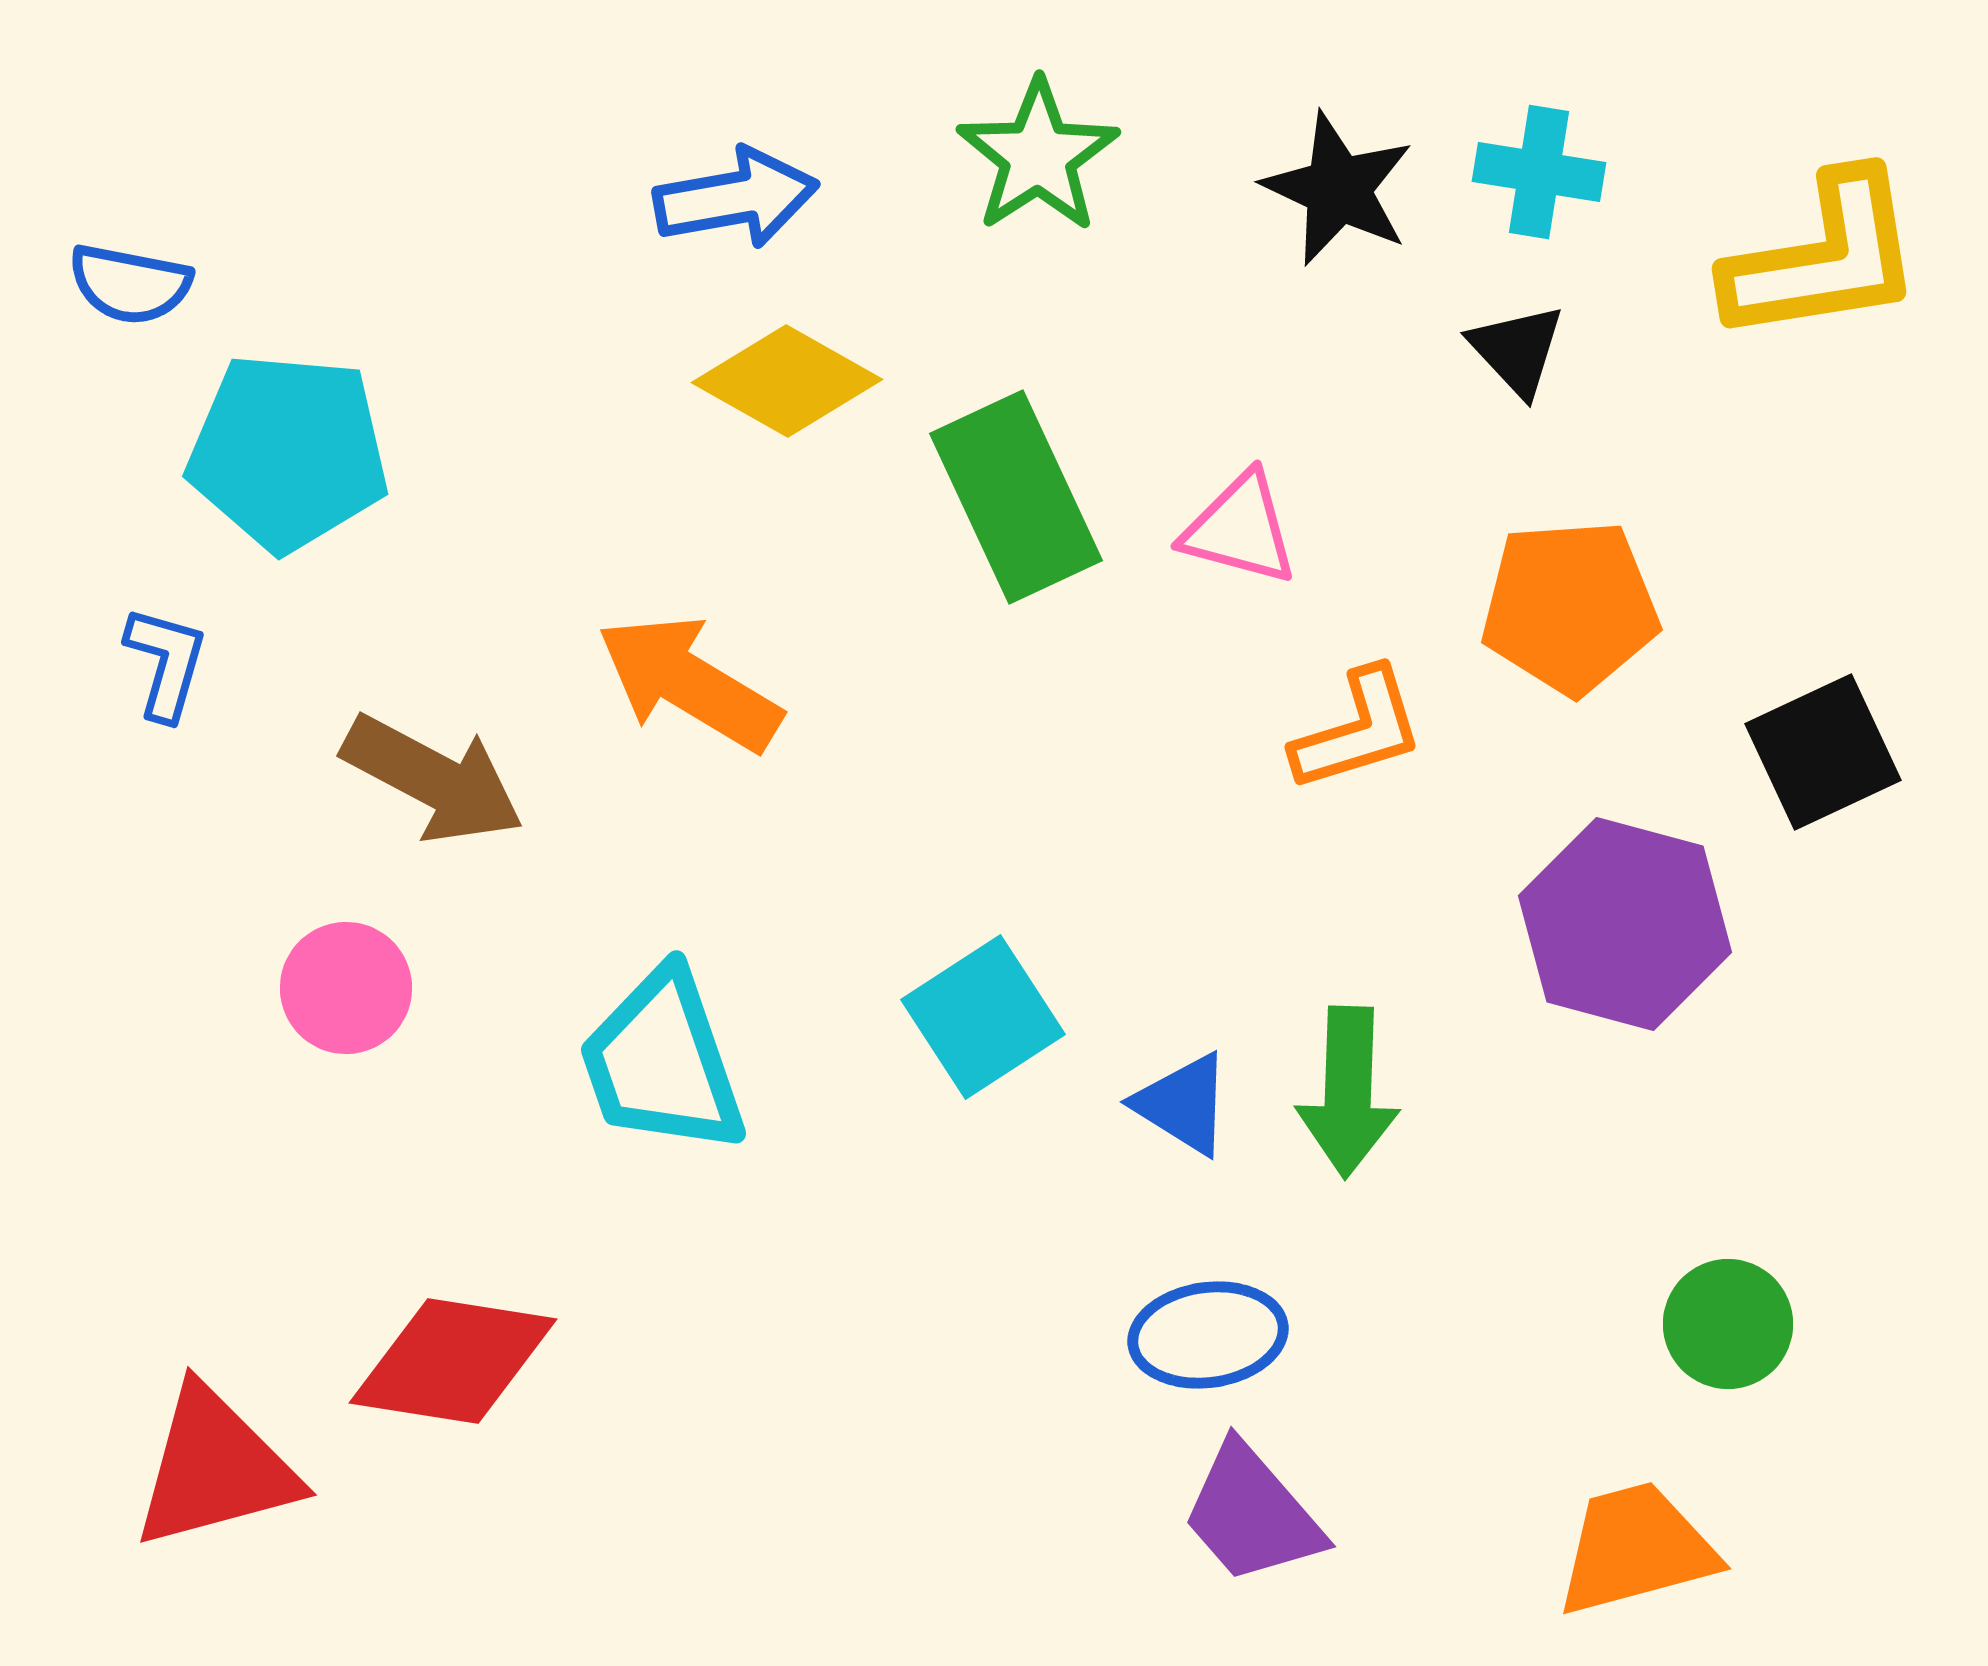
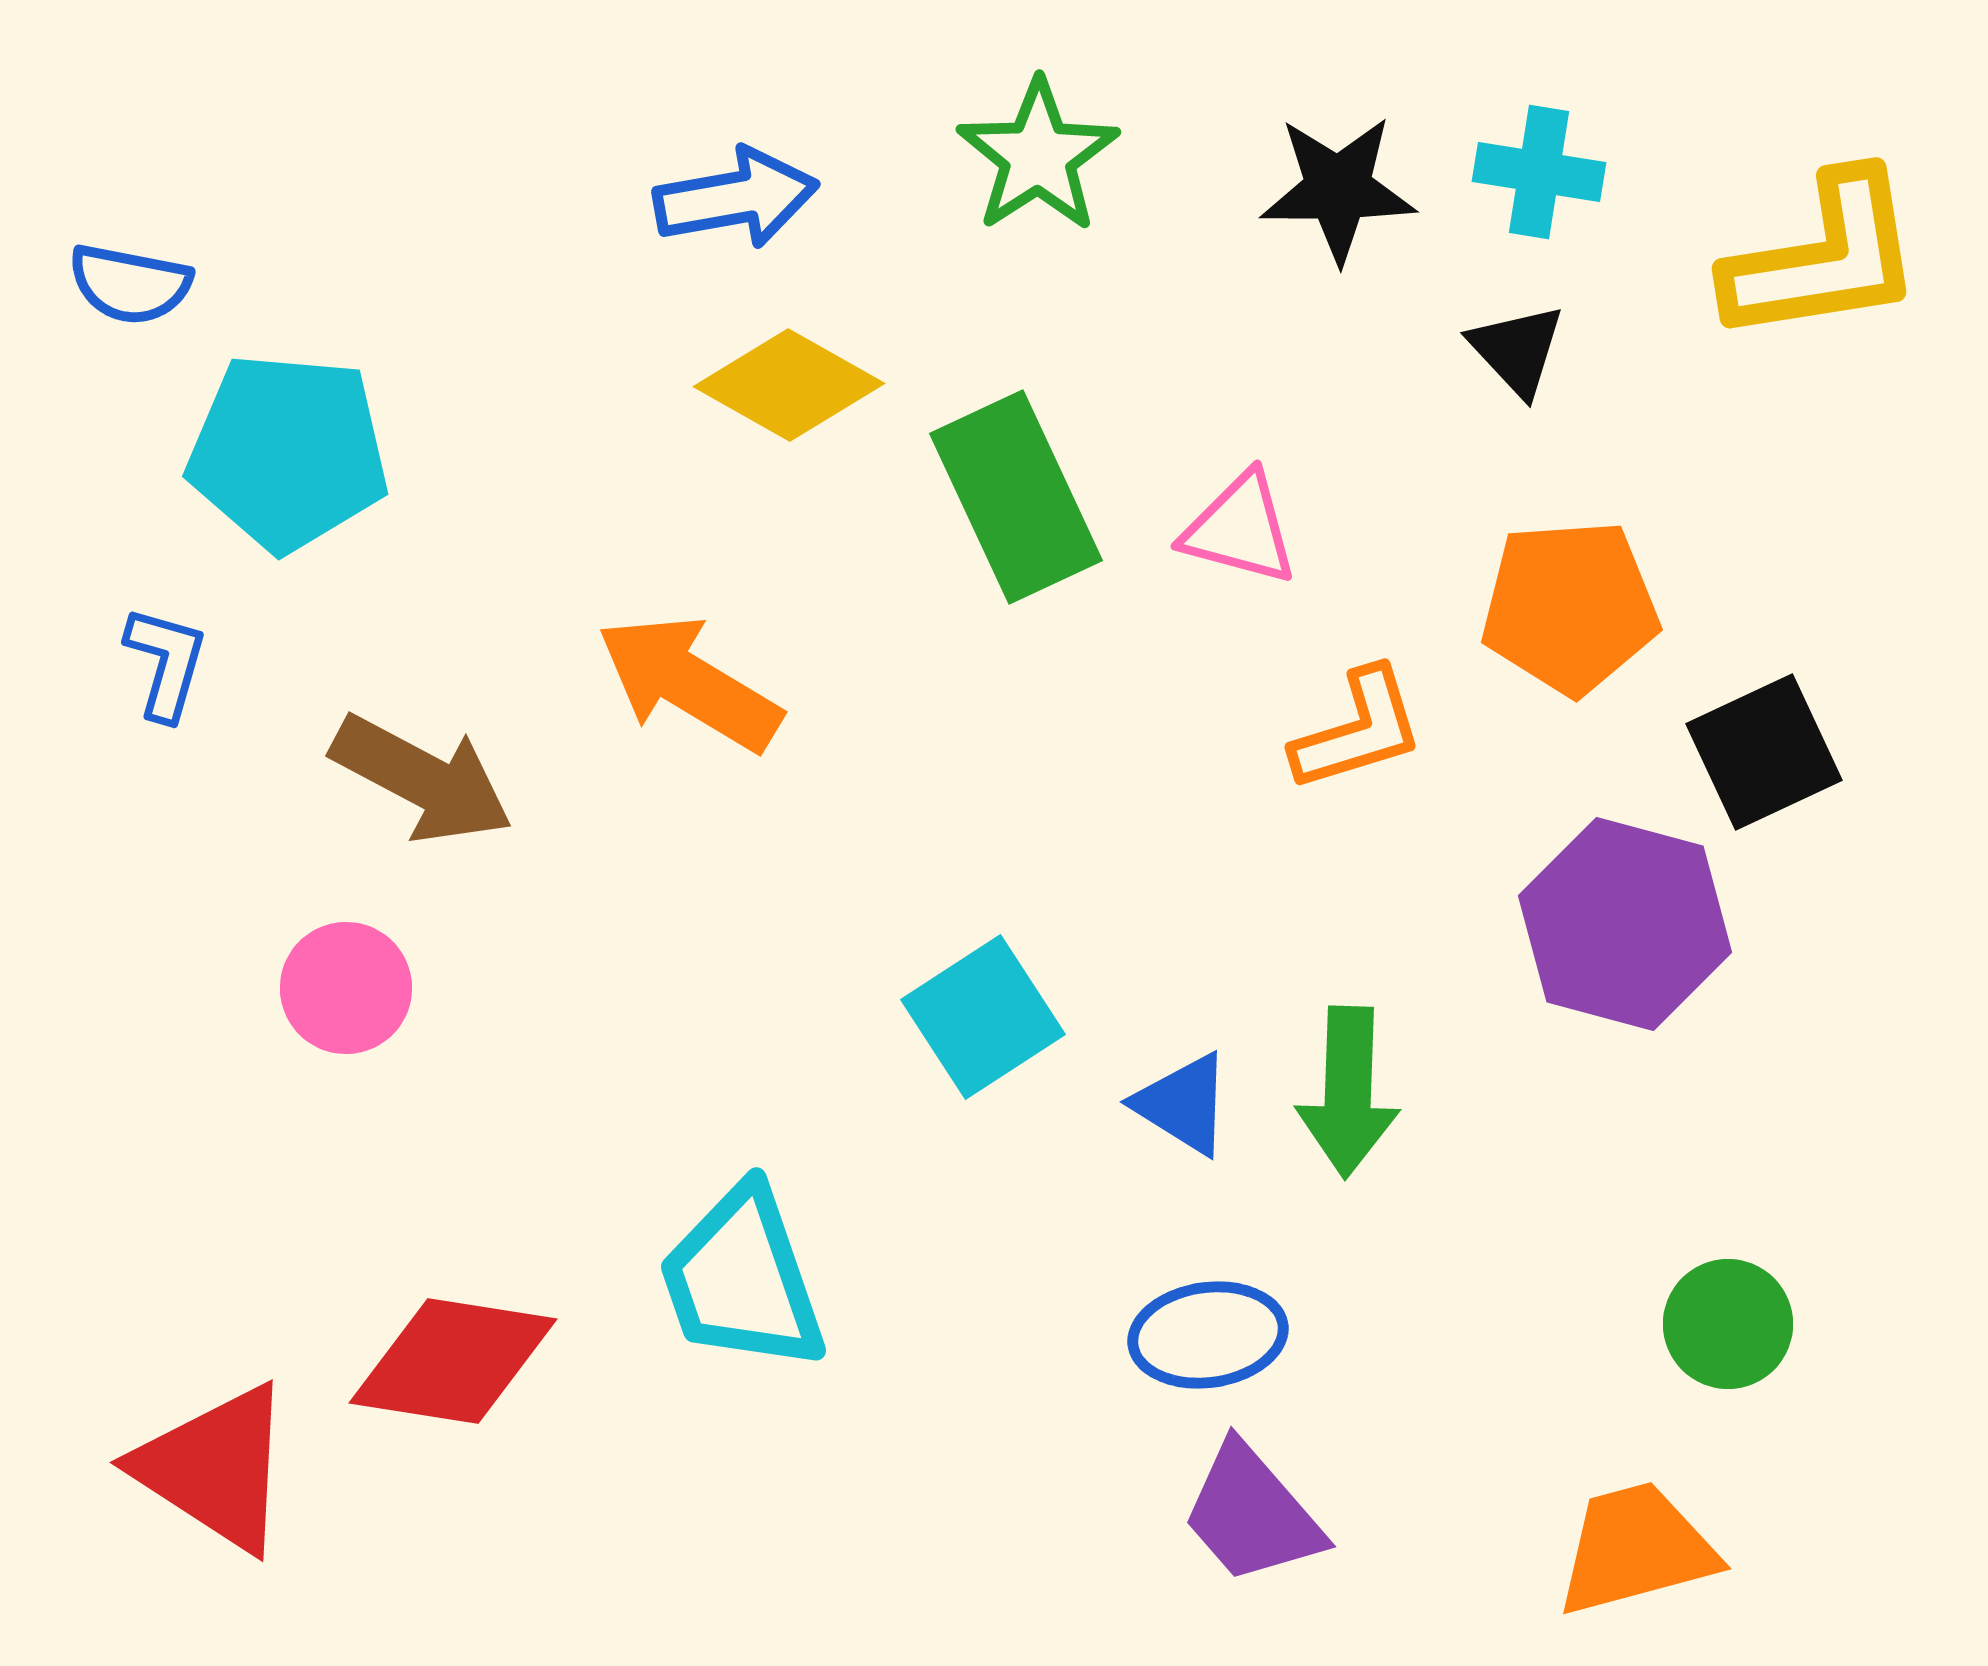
black star: rotated 25 degrees counterclockwise
yellow diamond: moved 2 px right, 4 px down
black square: moved 59 px left
brown arrow: moved 11 px left
cyan trapezoid: moved 80 px right, 217 px down
red triangle: rotated 48 degrees clockwise
